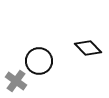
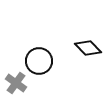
gray cross: moved 2 px down
